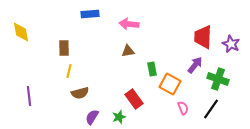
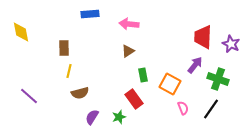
brown triangle: rotated 24 degrees counterclockwise
green rectangle: moved 9 px left, 6 px down
purple line: rotated 42 degrees counterclockwise
